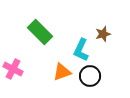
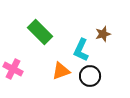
orange triangle: moved 1 px left, 1 px up
